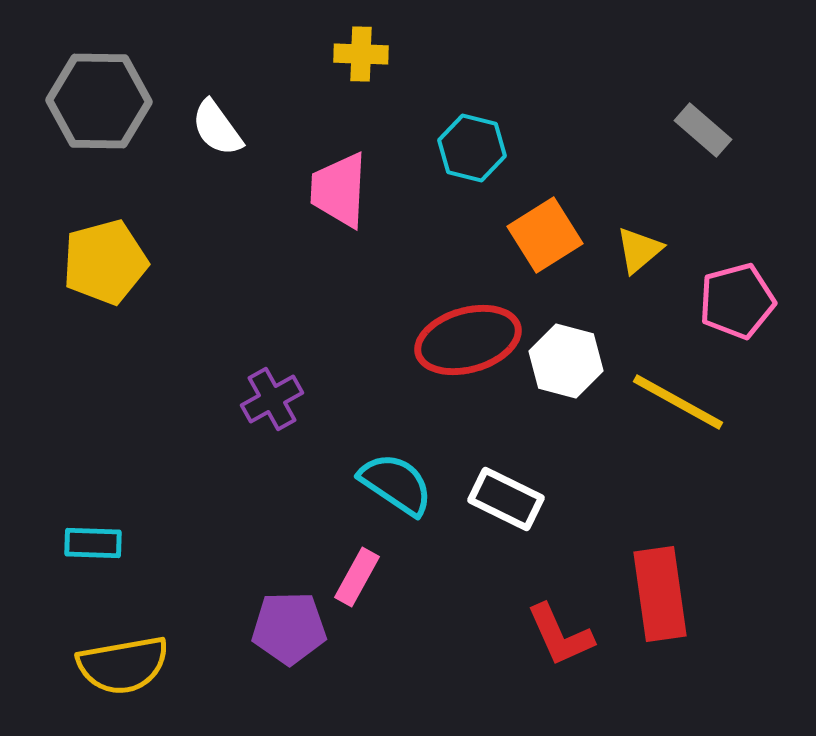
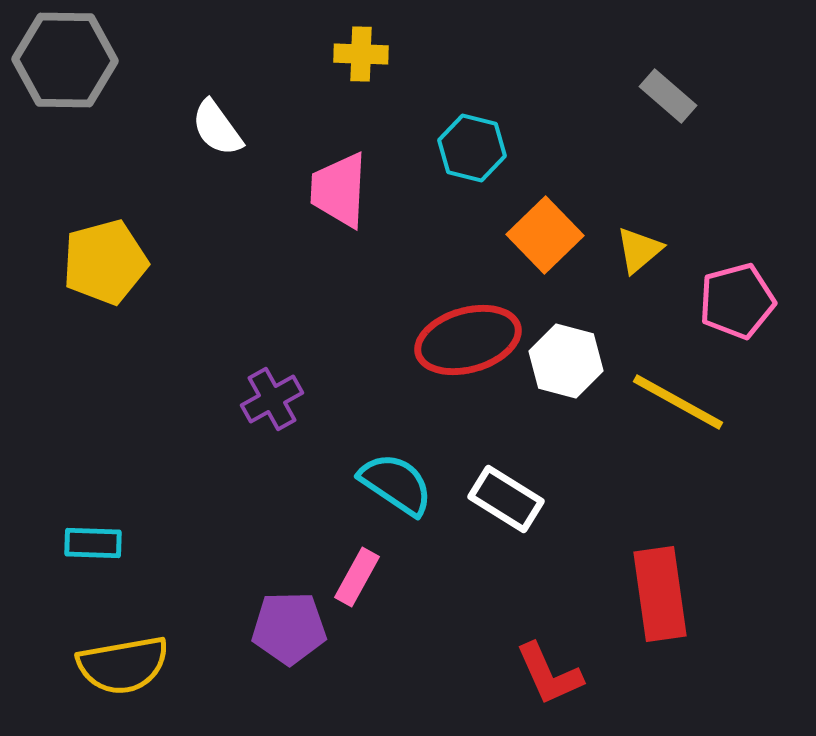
gray hexagon: moved 34 px left, 41 px up
gray rectangle: moved 35 px left, 34 px up
orange square: rotated 12 degrees counterclockwise
white rectangle: rotated 6 degrees clockwise
red L-shape: moved 11 px left, 39 px down
